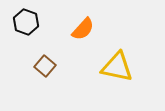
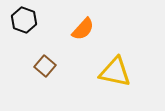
black hexagon: moved 2 px left, 2 px up
yellow triangle: moved 2 px left, 5 px down
